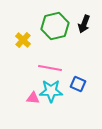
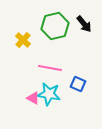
black arrow: rotated 60 degrees counterclockwise
cyan star: moved 2 px left, 3 px down; rotated 10 degrees clockwise
pink triangle: rotated 24 degrees clockwise
